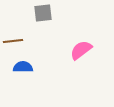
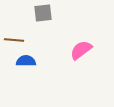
brown line: moved 1 px right, 1 px up; rotated 12 degrees clockwise
blue semicircle: moved 3 px right, 6 px up
